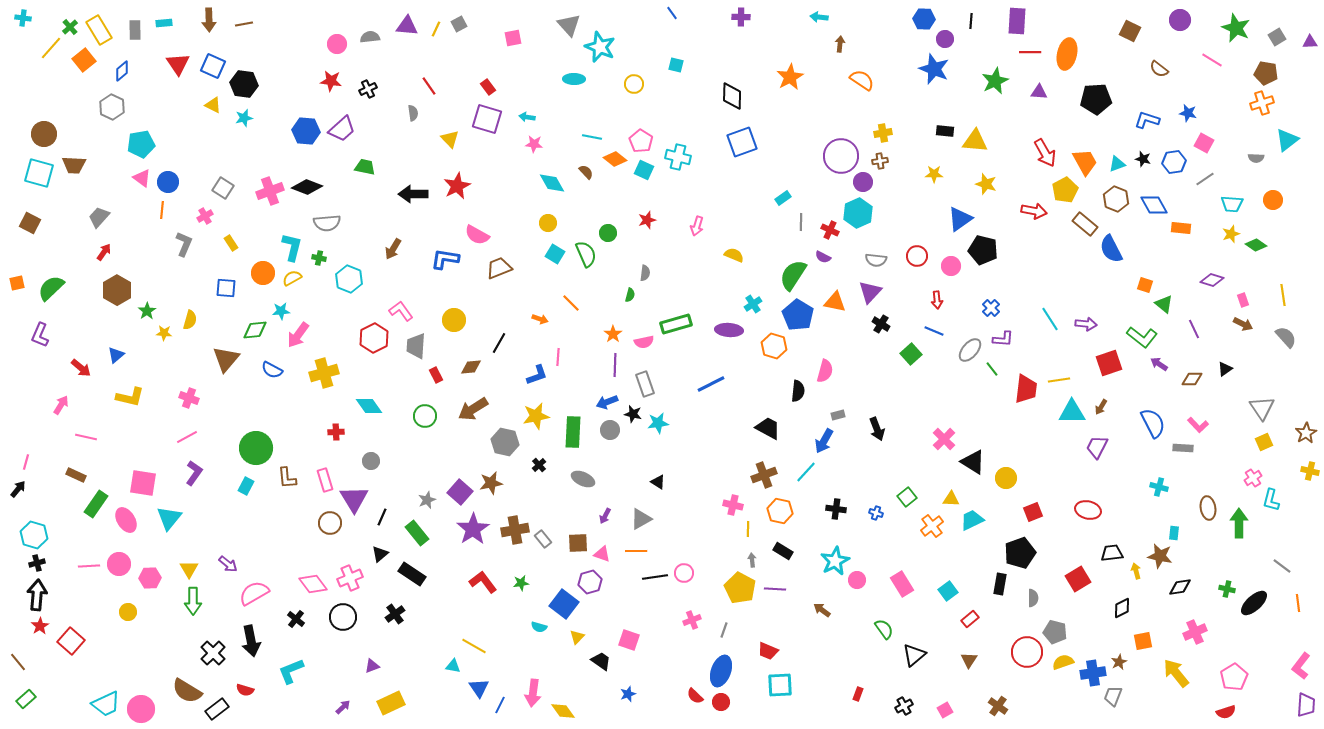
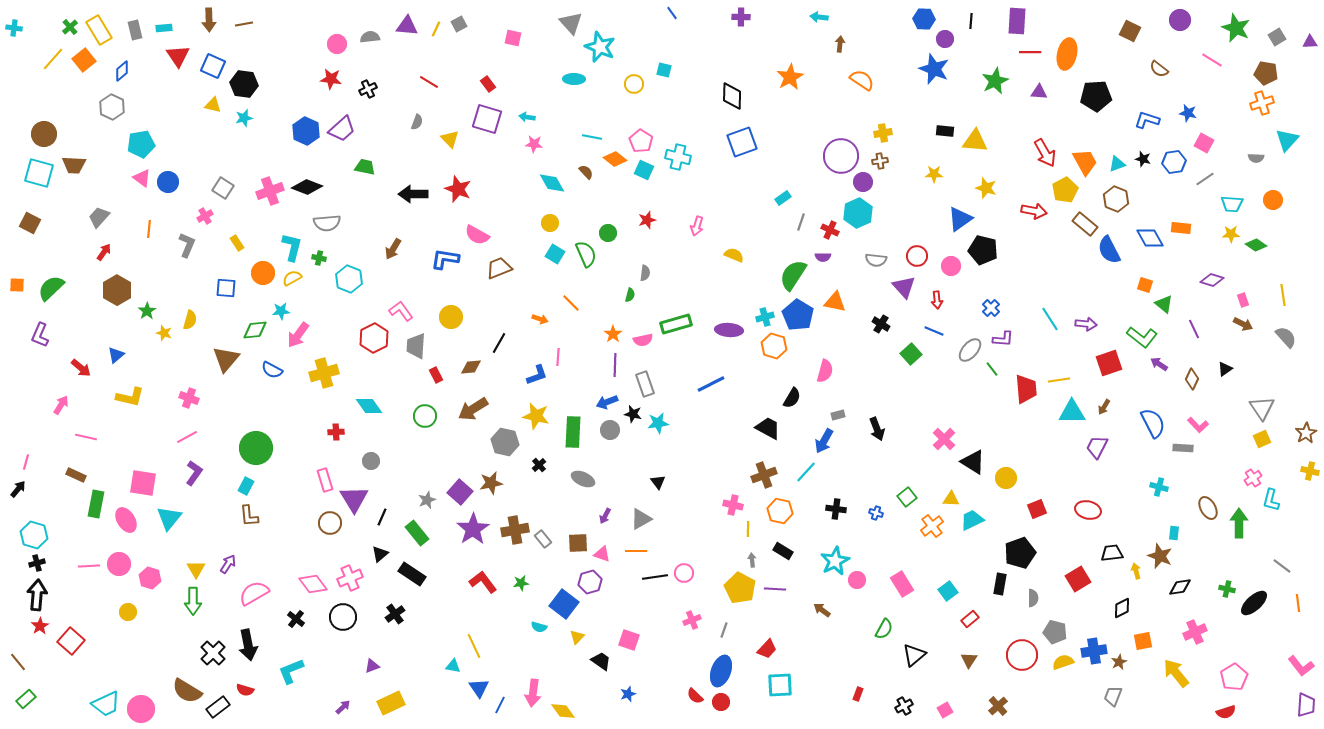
cyan cross at (23, 18): moved 9 px left, 10 px down
cyan rectangle at (164, 23): moved 5 px down
gray triangle at (569, 25): moved 2 px right, 2 px up
gray rectangle at (135, 30): rotated 12 degrees counterclockwise
pink square at (513, 38): rotated 24 degrees clockwise
yellow line at (51, 48): moved 2 px right, 11 px down
red triangle at (178, 64): moved 8 px up
cyan square at (676, 65): moved 12 px left, 5 px down
red star at (331, 81): moved 2 px up
red line at (429, 86): moved 4 px up; rotated 24 degrees counterclockwise
red rectangle at (488, 87): moved 3 px up
black pentagon at (1096, 99): moved 3 px up
yellow triangle at (213, 105): rotated 12 degrees counterclockwise
gray semicircle at (413, 113): moved 4 px right, 9 px down; rotated 28 degrees clockwise
blue hexagon at (306, 131): rotated 20 degrees clockwise
cyan triangle at (1287, 140): rotated 10 degrees counterclockwise
yellow star at (986, 184): moved 4 px down
red star at (457, 186): moved 1 px right, 3 px down; rotated 24 degrees counterclockwise
blue diamond at (1154, 205): moved 4 px left, 33 px down
orange line at (162, 210): moved 13 px left, 19 px down
gray line at (801, 222): rotated 18 degrees clockwise
yellow circle at (548, 223): moved 2 px right
yellow star at (1231, 234): rotated 18 degrees clockwise
yellow rectangle at (231, 243): moved 6 px right
gray L-shape at (184, 244): moved 3 px right, 1 px down
blue semicircle at (1111, 249): moved 2 px left, 1 px down
purple semicircle at (823, 257): rotated 28 degrees counterclockwise
orange square at (17, 283): moved 2 px down; rotated 14 degrees clockwise
purple triangle at (870, 292): moved 34 px right, 5 px up; rotated 25 degrees counterclockwise
cyan cross at (753, 304): moved 12 px right, 13 px down; rotated 18 degrees clockwise
yellow circle at (454, 320): moved 3 px left, 3 px up
yellow star at (164, 333): rotated 14 degrees clockwise
pink semicircle at (644, 342): moved 1 px left, 2 px up
brown diamond at (1192, 379): rotated 65 degrees counterclockwise
red trapezoid at (1026, 389): rotated 12 degrees counterclockwise
black semicircle at (798, 391): moved 6 px left, 7 px down; rotated 25 degrees clockwise
brown arrow at (1101, 407): moved 3 px right
yellow star at (536, 416): rotated 24 degrees clockwise
yellow square at (1264, 442): moved 2 px left, 3 px up
brown L-shape at (287, 478): moved 38 px left, 38 px down
black triangle at (658, 482): rotated 21 degrees clockwise
green rectangle at (96, 504): rotated 24 degrees counterclockwise
brown ellipse at (1208, 508): rotated 20 degrees counterclockwise
red square at (1033, 512): moved 4 px right, 3 px up
brown star at (1160, 556): rotated 10 degrees clockwise
purple arrow at (228, 564): rotated 96 degrees counterclockwise
yellow triangle at (189, 569): moved 7 px right
pink hexagon at (150, 578): rotated 20 degrees clockwise
green semicircle at (884, 629): rotated 65 degrees clockwise
black arrow at (251, 641): moved 3 px left, 4 px down
yellow line at (474, 646): rotated 35 degrees clockwise
red trapezoid at (768, 651): moved 1 px left, 2 px up; rotated 70 degrees counterclockwise
red circle at (1027, 652): moved 5 px left, 3 px down
pink L-shape at (1301, 666): rotated 76 degrees counterclockwise
blue cross at (1093, 673): moved 1 px right, 22 px up
brown cross at (998, 706): rotated 12 degrees clockwise
black rectangle at (217, 709): moved 1 px right, 2 px up
